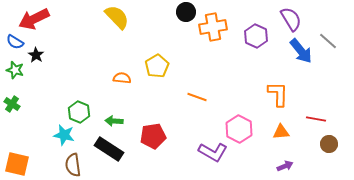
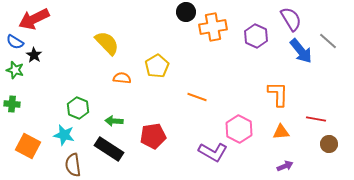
yellow semicircle: moved 10 px left, 26 px down
black star: moved 2 px left
green cross: rotated 28 degrees counterclockwise
green hexagon: moved 1 px left, 4 px up
orange square: moved 11 px right, 18 px up; rotated 15 degrees clockwise
